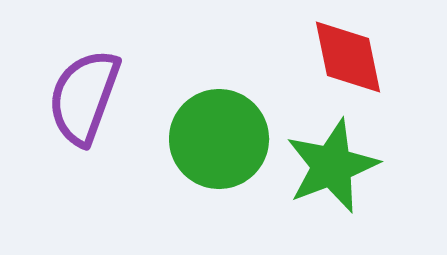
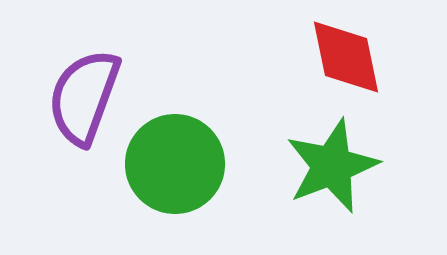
red diamond: moved 2 px left
green circle: moved 44 px left, 25 px down
